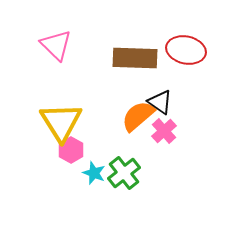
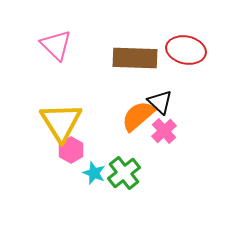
black triangle: rotated 8 degrees clockwise
